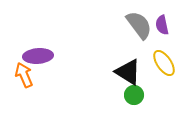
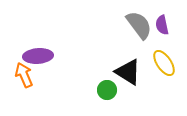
green circle: moved 27 px left, 5 px up
